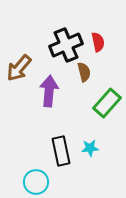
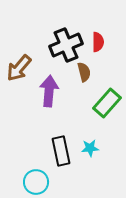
red semicircle: rotated 12 degrees clockwise
